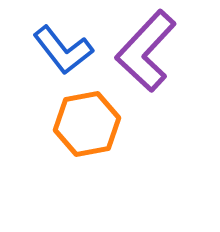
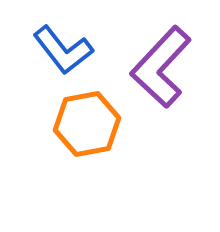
purple L-shape: moved 15 px right, 16 px down
